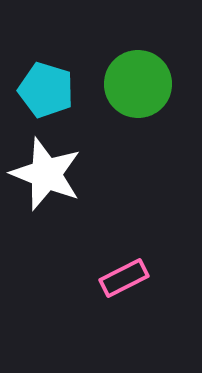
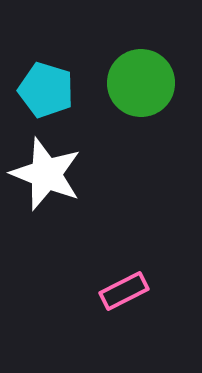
green circle: moved 3 px right, 1 px up
pink rectangle: moved 13 px down
